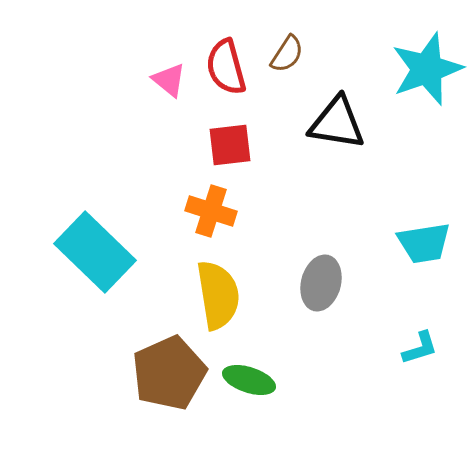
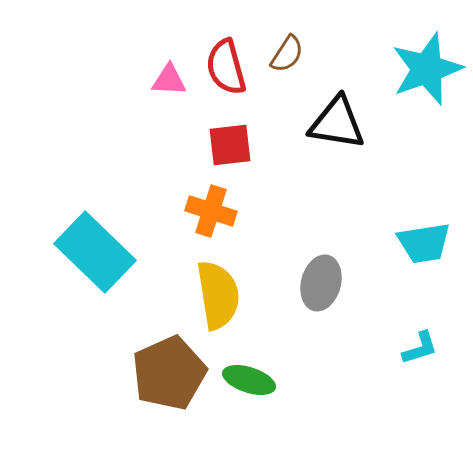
pink triangle: rotated 36 degrees counterclockwise
